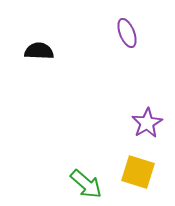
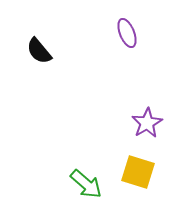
black semicircle: rotated 132 degrees counterclockwise
